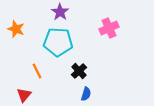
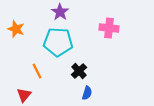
pink cross: rotated 30 degrees clockwise
blue semicircle: moved 1 px right, 1 px up
